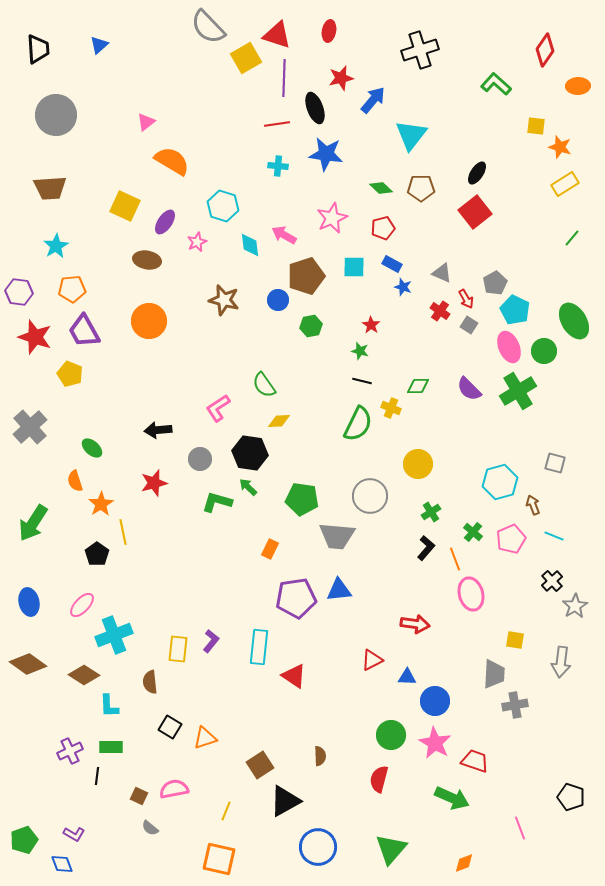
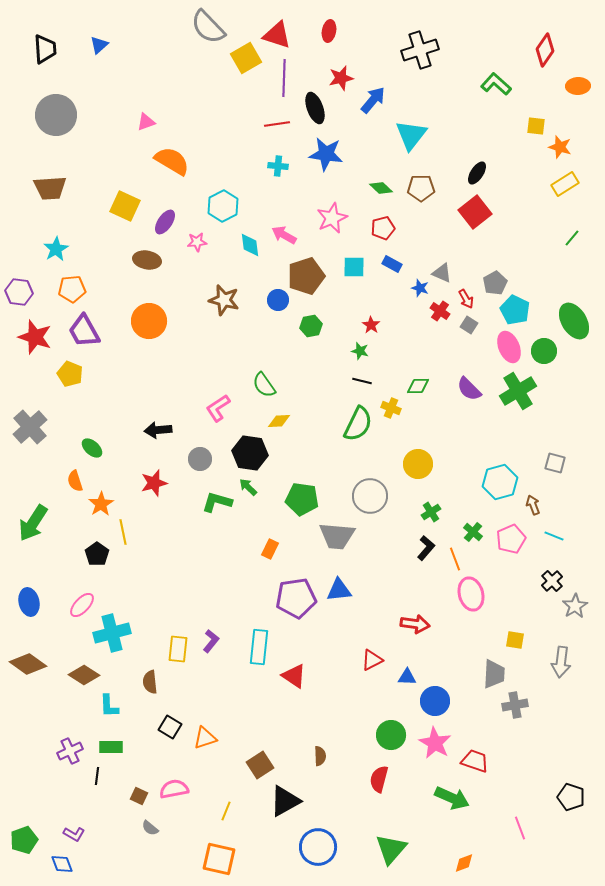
black trapezoid at (38, 49): moved 7 px right
pink triangle at (146, 122): rotated 18 degrees clockwise
cyan hexagon at (223, 206): rotated 16 degrees clockwise
pink star at (197, 242): rotated 18 degrees clockwise
cyan star at (56, 246): moved 3 px down
blue star at (403, 287): moved 17 px right, 1 px down
cyan cross at (114, 635): moved 2 px left, 2 px up; rotated 6 degrees clockwise
